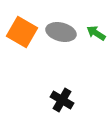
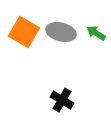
orange square: moved 2 px right
